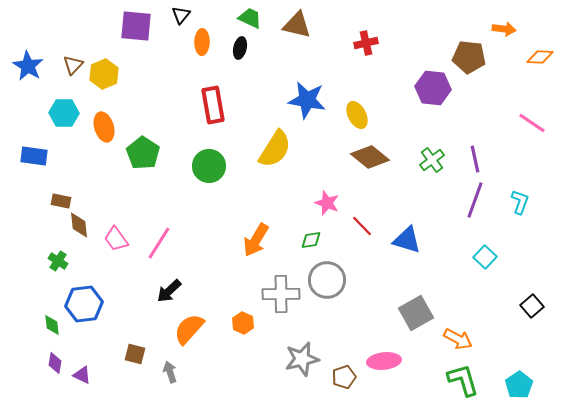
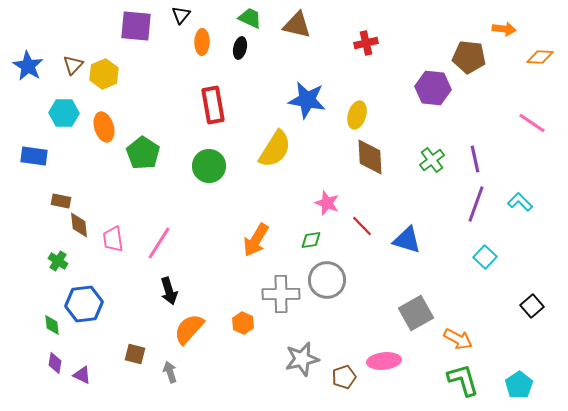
yellow ellipse at (357, 115): rotated 44 degrees clockwise
brown diamond at (370, 157): rotated 48 degrees clockwise
purple line at (475, 200): moved 1 px right, 4 px down
cyan L-shape at (520, 202): rotated 65 degrees counterclockwise
pink trapezoid at (116, 239): moved 3 px left; rotated 28 degrees clockwise
black arrow at (169, 291): rotated 64 degrees counterclockwise
